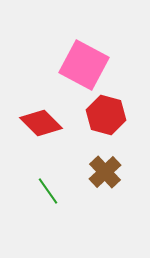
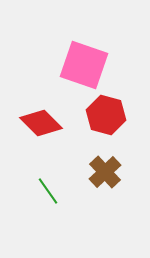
pink square: rotated 9 degrees counterclockwise
